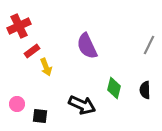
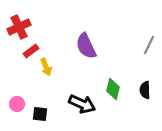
red cross: moved 1 px down
purple semicircle: moved 1 px left
red rectangle: moved 1 px left
green diamond: moved 1 px left, 1 px down
black arrow: moved 1 px up
black square: moved 2 px up
